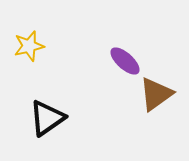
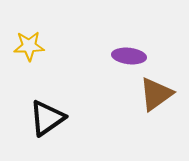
yellow star: rotated 12 degrees clockwise
purple ellipse: moved 4 px right, 5 px up; rotated 36 degrees counterclockwise
